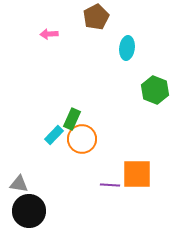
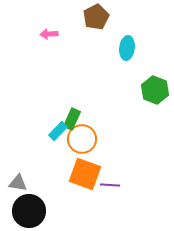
cyan rectangle: moved 4 px right, 4 px up
orange square: moved 52 px left; rotated 20 degrees clockwise
gray triangle: moved 1 px left, 1 px up
